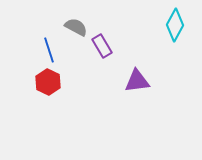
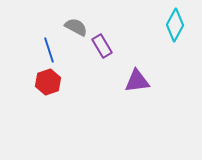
red hexagon: rotated 15 degrees clockwise
